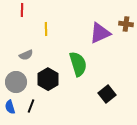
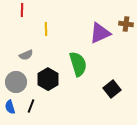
black square: moved 5 px right, 5 px up
